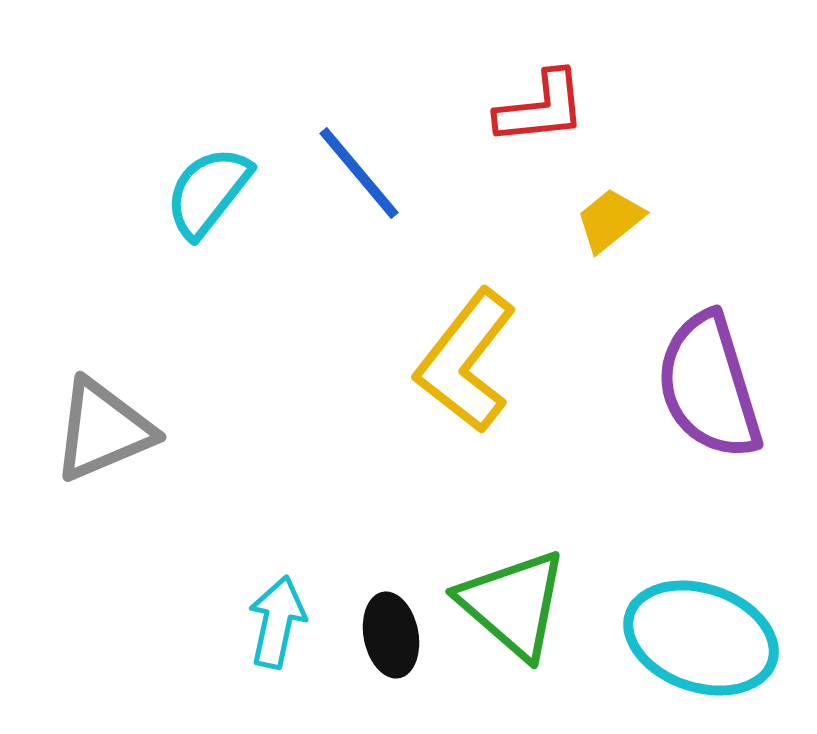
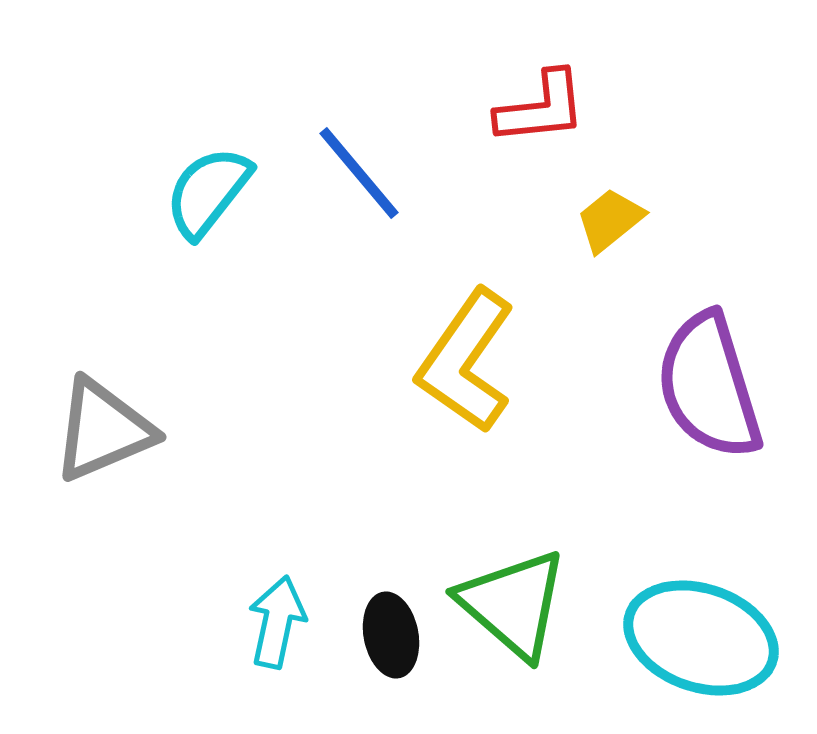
yellow L-shape: rotated 3 degrees counterclockwise
